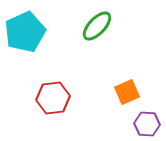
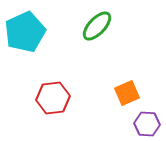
orange square: moved 1 px down
